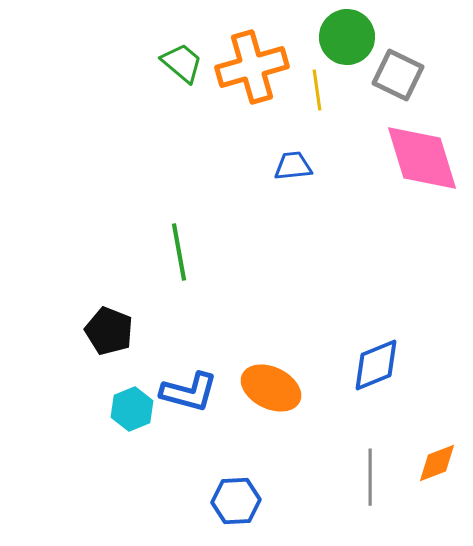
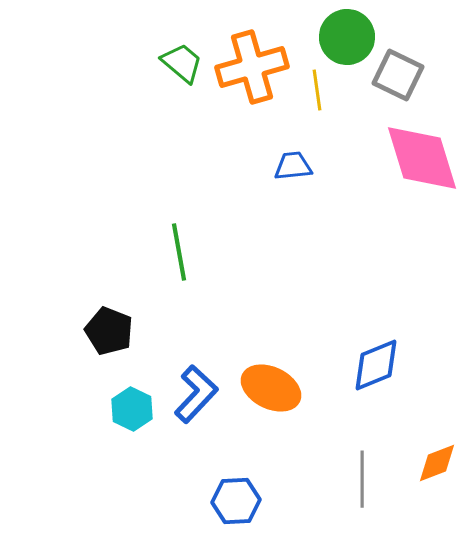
blue L-shape: moved 7 px right, 2 px down; rotated 62 degrees counterclockwise
cyan hexagon: rotated 12 degrees counterclockwise
gray line: moved 8 px left, 2 px down
